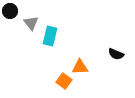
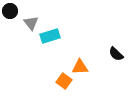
cyan rectangle: rotated 60 degrees clockwise
black semicircle: rotated 21 degrees clockwise
